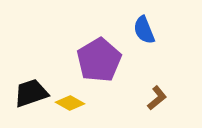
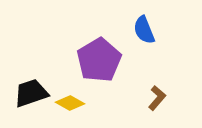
brown L-shape: rotated 10 degrees counterclockwise
